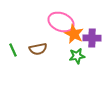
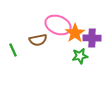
pink ellipse: moved 3 px left, 3 px down
orange star: moved 1 px right, 1 px up; rotated 12 degrees clockwise
brown semicircle: moved 9 px up
green star: moved 3 px right
